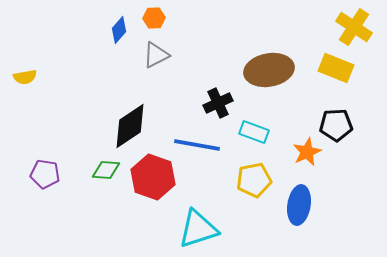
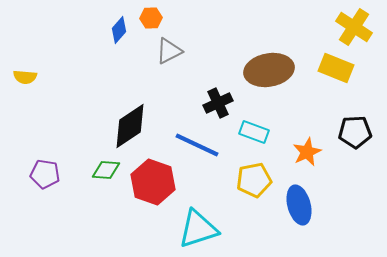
orange hexagon: moved 3 px left
gray triangle: moved 13 px right, 4 px up
yellow semicircle: rotated 15 degrees clockwise
black pentagon: moved 19 px right, 7 px down
blue line: rotated 15 degrees clockwise
red hexagon: moved 5 px down
blue ellipse: rotated 24 degrees counterclockwise
